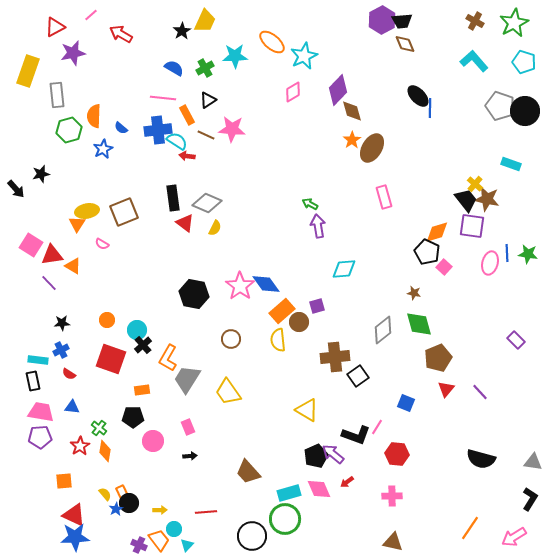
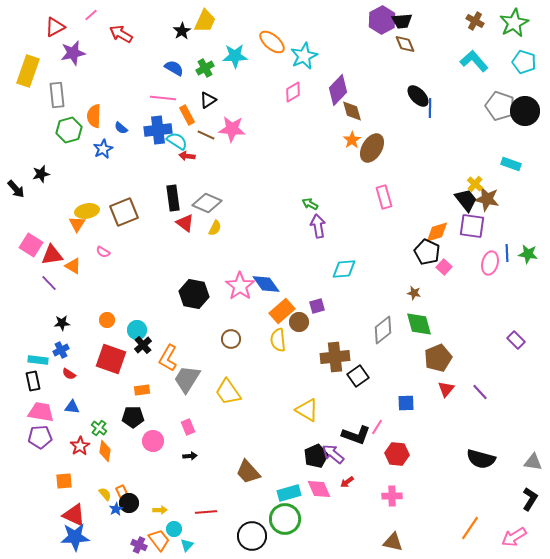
pink semicircle at (102, 244): moved 1 px right, 8 px down
blue square at (406, 403): rotated 24 degrees counterclockwise
